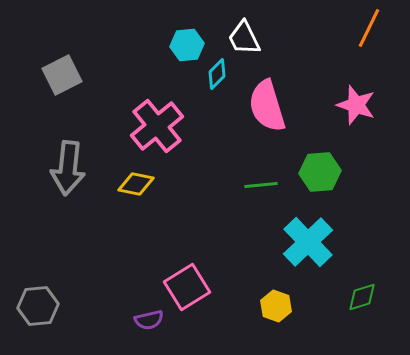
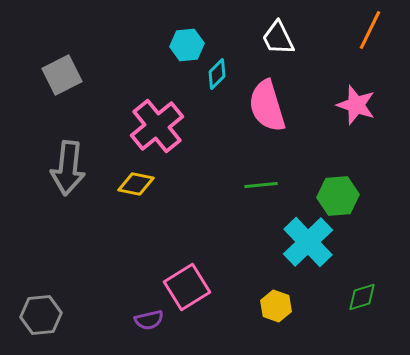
orange line: moved 1 px right, 2 px down
white trapezoid: moved 34 px right
green hexagon: moved 18 px right, 24 px down
gray hexagon: moved 3 px right, 9 px down
